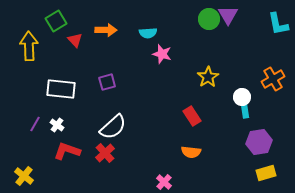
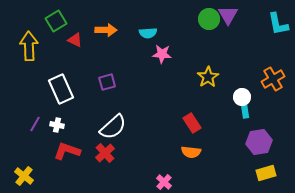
red triangle: rotated 21 degrees counterclockwise
pink star: rotated 12 degrees counterclockwise
white rectangle: rotated 60 degrees clockwise
red rectangle: moved 7 px down
white cross: rotated 24 degrees counterclockwise
